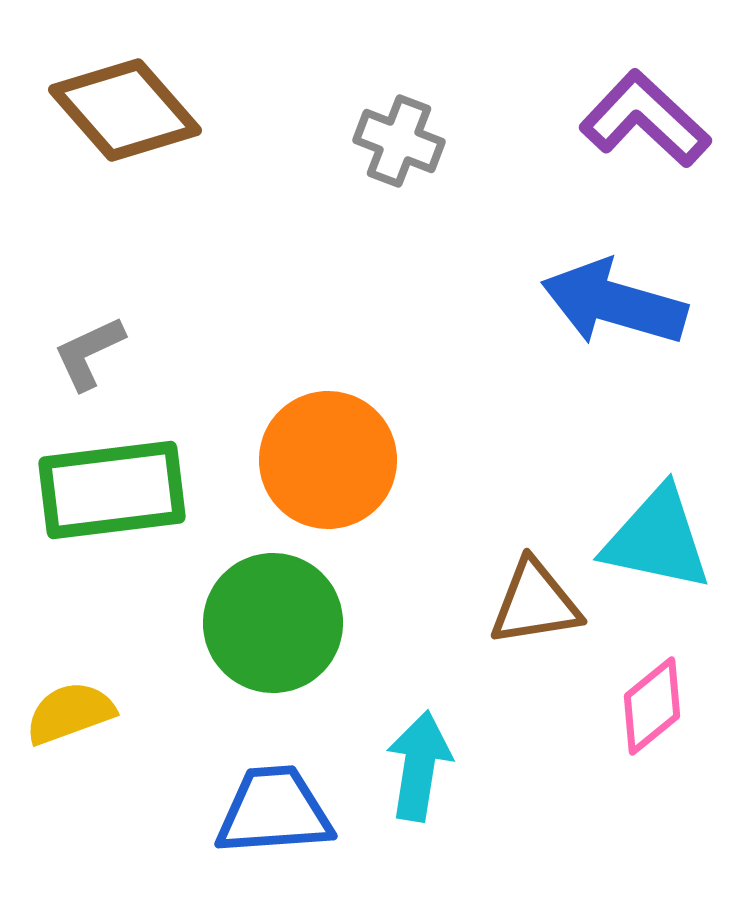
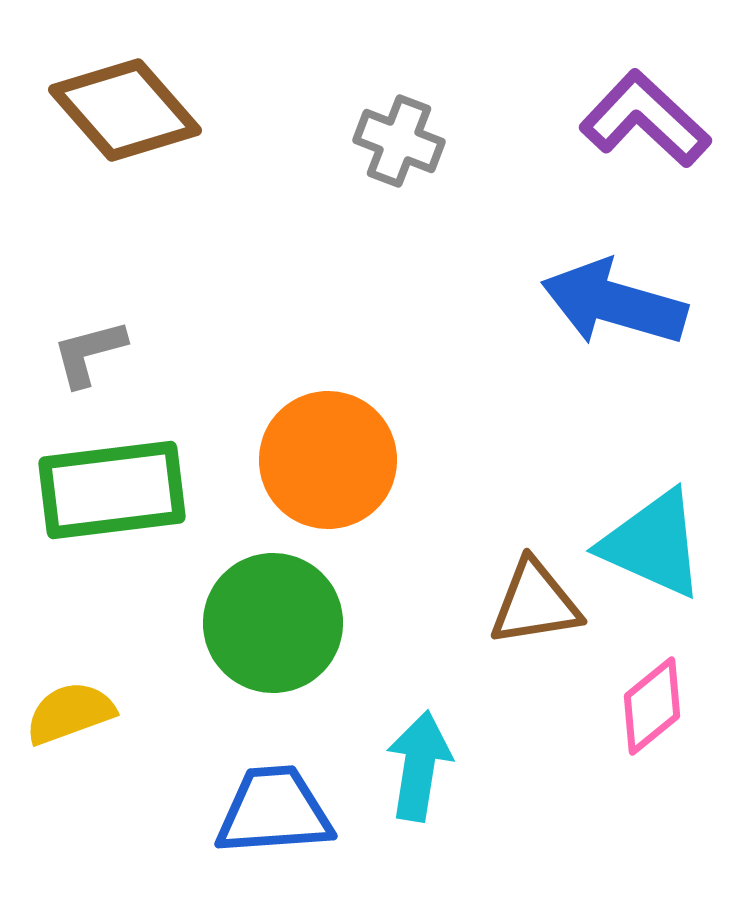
gray L-shape: rotated 10 degrees clockwise
cyan triangle: moved 4 px left, 5 px down; rotated 12 degrees clockwise
